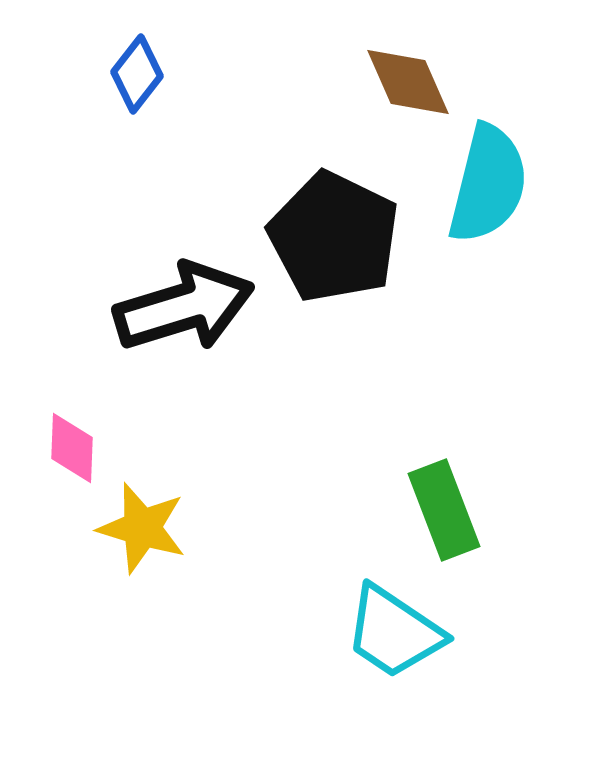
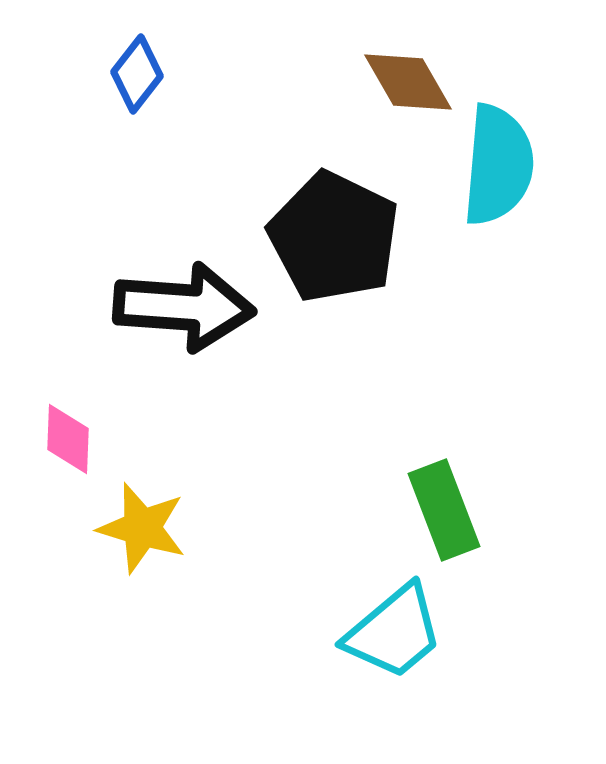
brown diamond: rotated 6 degrees counterclockwise
cyan semicircle: moved 10 px right, 19 px up; rotated 9 degrees counterclockwise
black arrow: rotated 21 degrees clockwise
pink diamond: moved 4 px left, 9 px up
cyan trapezoid: rotated 74 degrees counterclockwise
